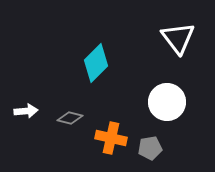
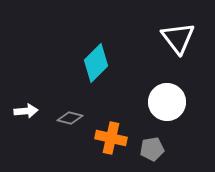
gray pentagon: moved 2 px right, 1 px down
